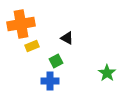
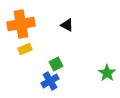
black triangle: moved 13 px up
yellow rectangle: moved 7 px left, 3 px down
green square: moved 3 px down
blue cross: rotated 30 degrees counterclockwise
